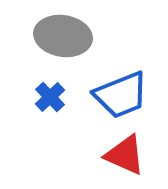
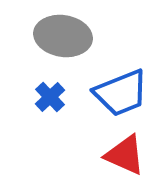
blue trapezoid: moved 2 px up
